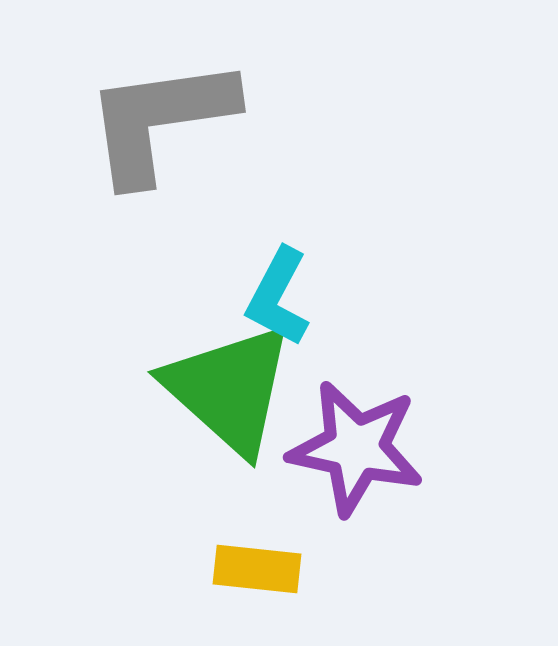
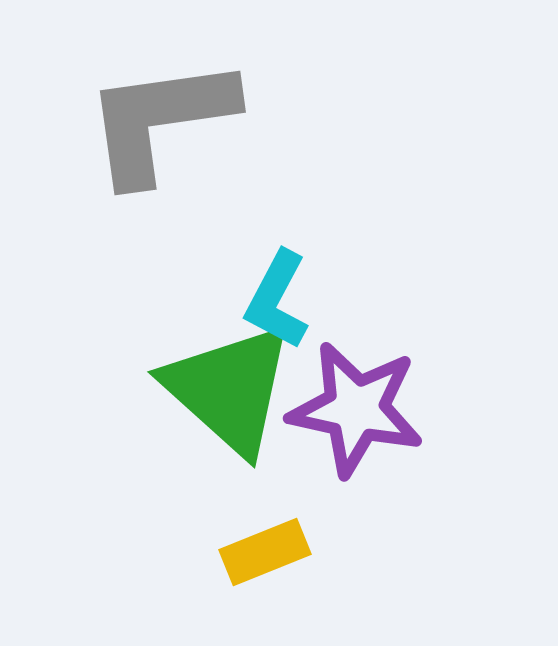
cyan L-shape: moved 1 px left, 3 px down
purple star: moved 39 px up
yellow rectangle: moved 8 px right, 17 px up; rotated 28 degrees counterclockwise
